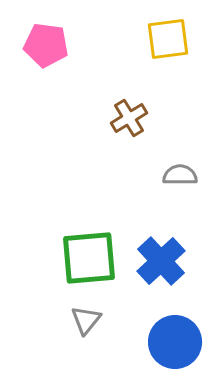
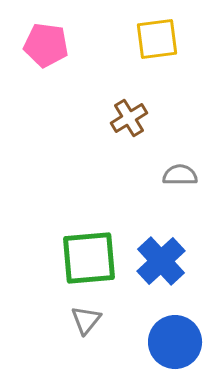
yellow square: moved 11 px left
